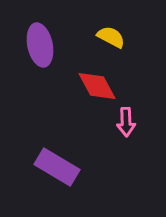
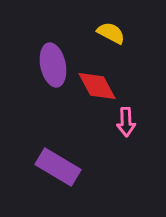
yellow semicircle: moved 4 px up
purple ellipse: moved 13 px right, 20 px down
purple rectangle: moved 1 px right
